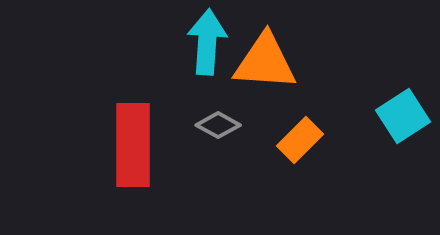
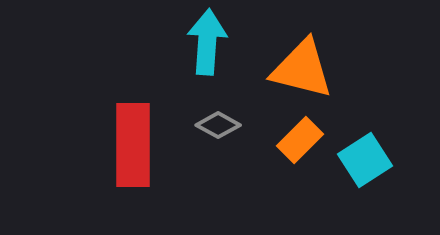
orange triangle: moved 37 px right, 7 px down; rotated 10 degrees clockwise
cyan square: moved 38 px left, 44 px down
